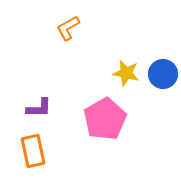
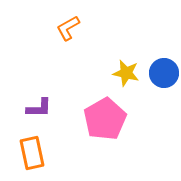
blue circle: moved 1 px right, 1 px up
orange rectangle: moved 1 px left, 2 px down
